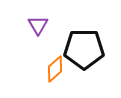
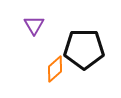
purple triangle: moved 4 px left
